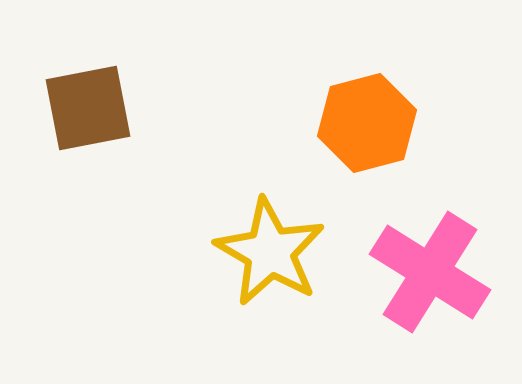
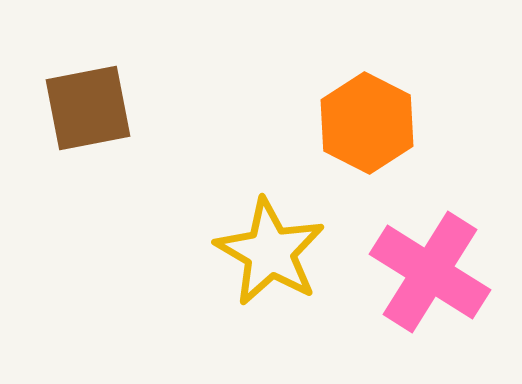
orange hexagon: rotated 18 degrees counterclockwise
